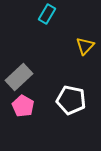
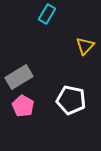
gray rectangle: rotated 12 degrees clockwise
